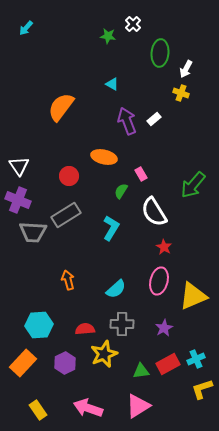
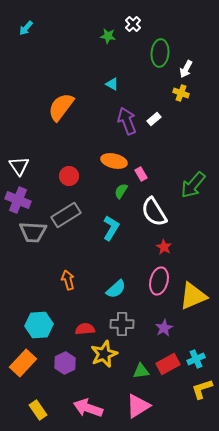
orange ellipse: moved 10 px right, 4 px down
